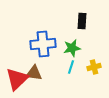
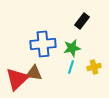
black rectangle: rotated 35 degrees clockwise
